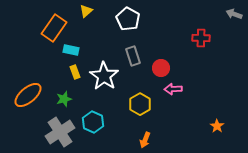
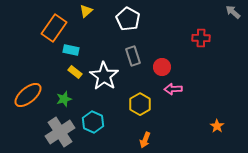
gray arrow: moved 1 px left, 2 px up; rotated 21 degrees clockwise
red circle: moved 1 px right, 1 px up
yellow rectangle: rotated 32 degrees counterclockwise
